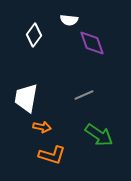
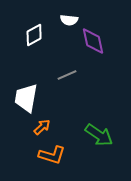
white diamond: rotated 25 degrees clockwise
purple diamond: moved 1 px right, 2 px up; rotated 8 degrees clockwise
gray line: moved 17 px left, 20 px up
orange arrow: rotated 54 degrees counterclockwise
